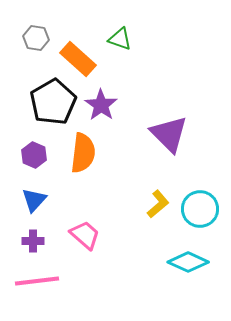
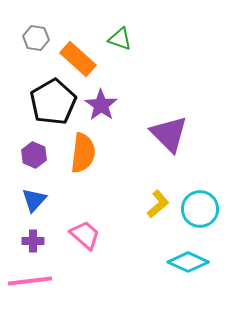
pink line: moved 7 px left
